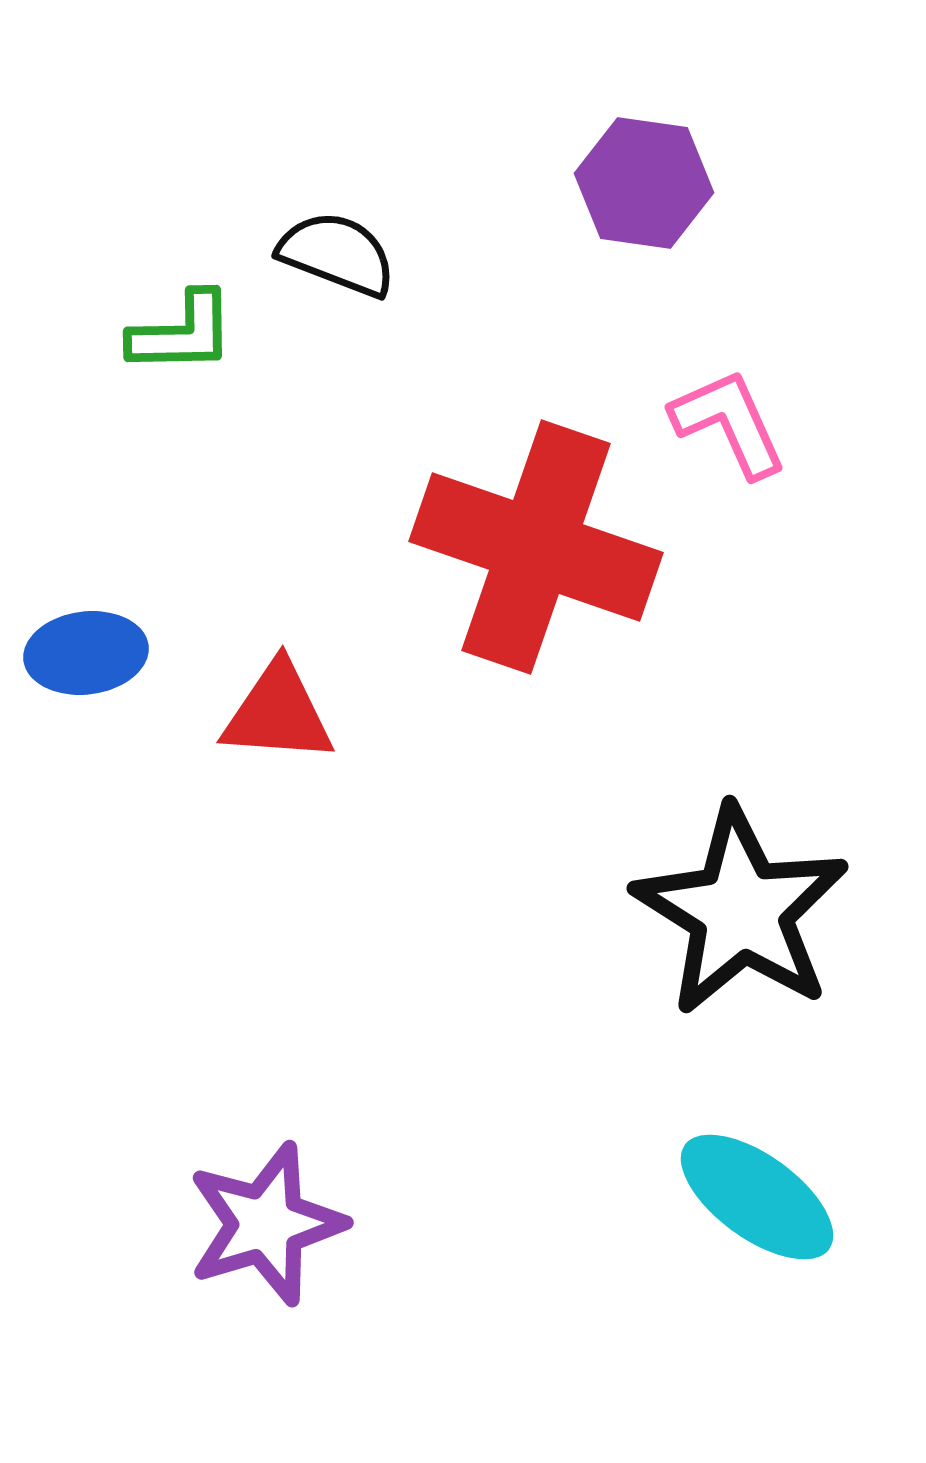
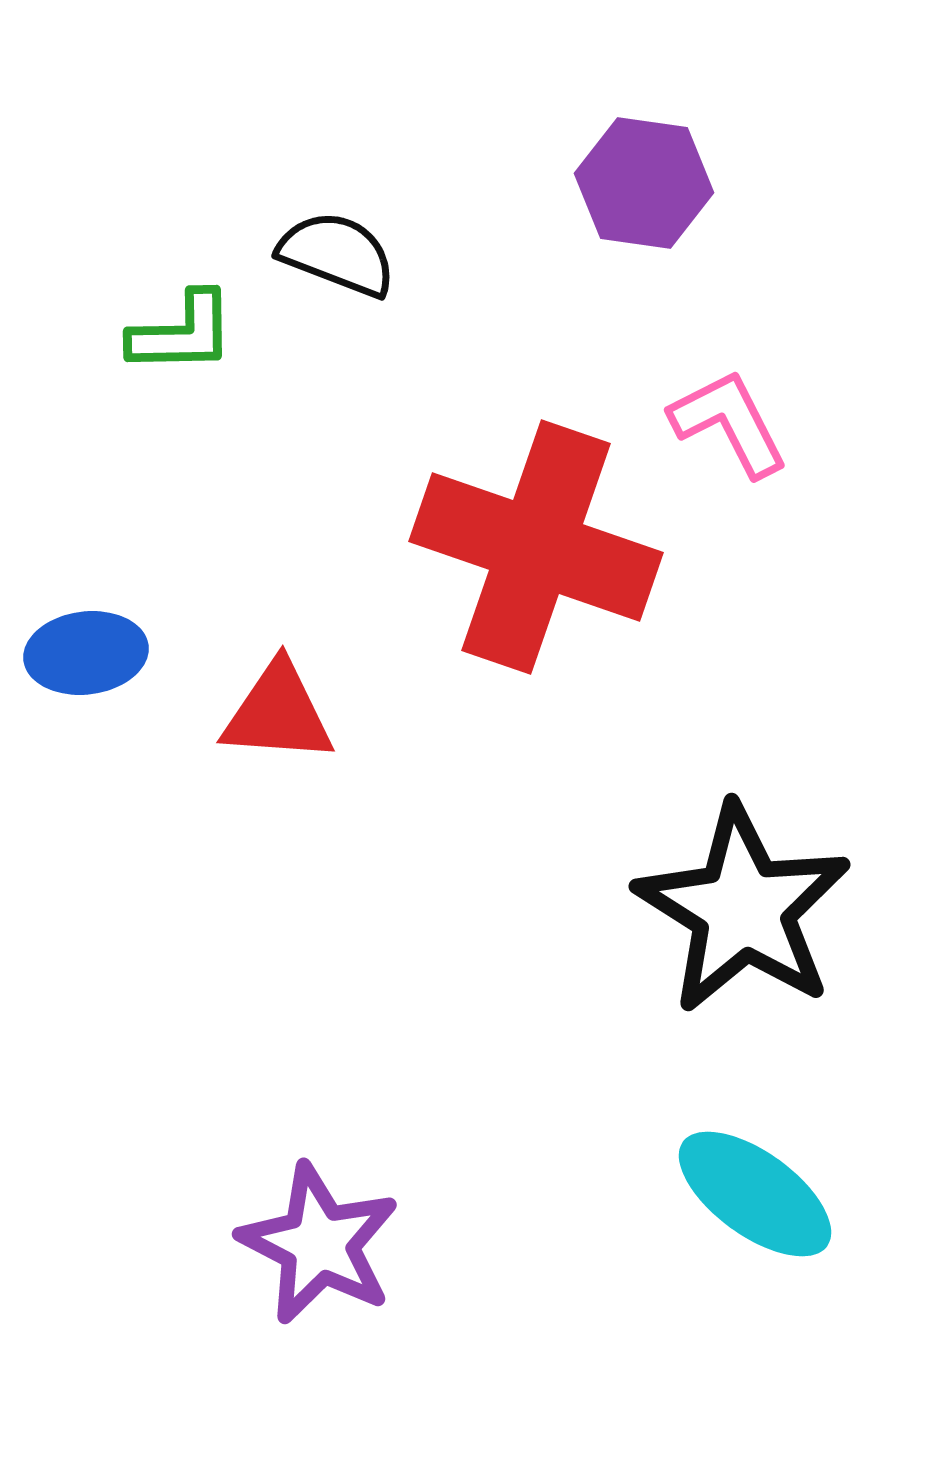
pink L-shape: rotated 3 degrees counterclockwise
black star: moved 2 px right, 2 px up
cyan ellipse: moved 2 px left, 3 px up
purple star: moved 53 px right, 20 px down; rotated 28 degrees counterclockwise
